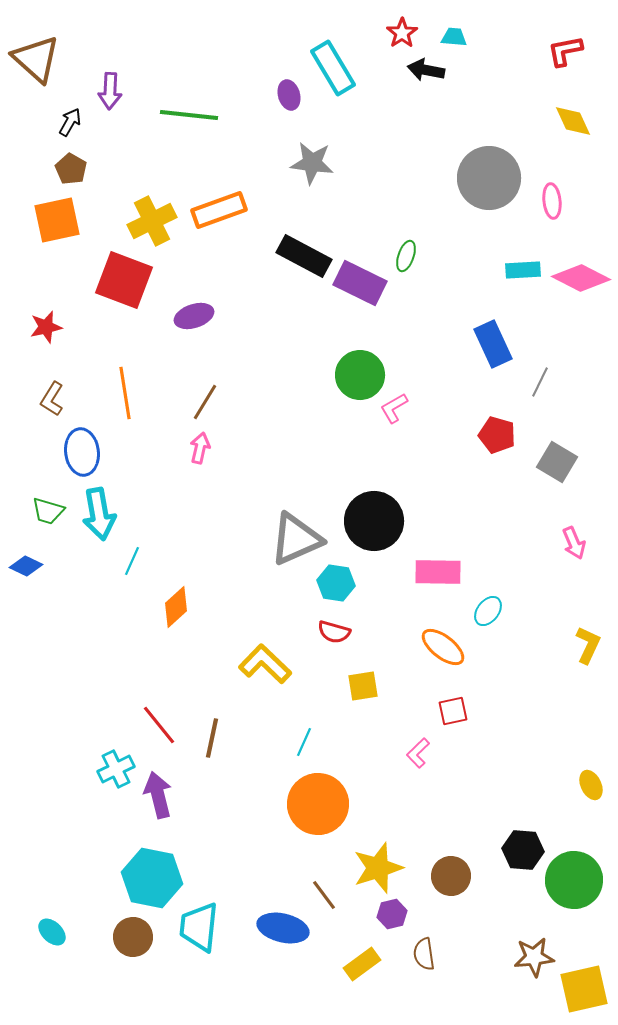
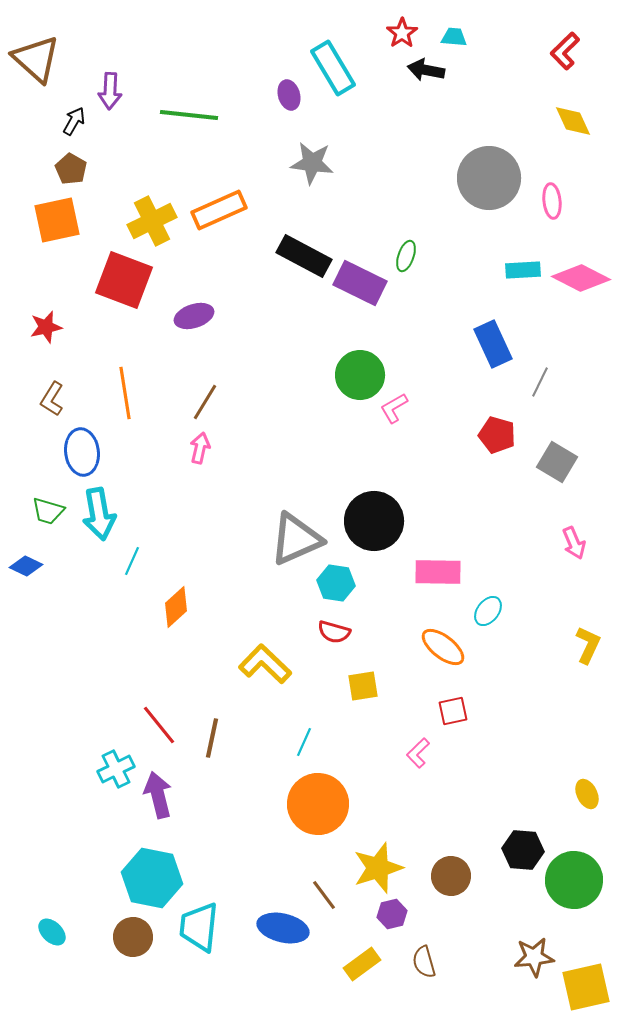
red L-shape at (565, 51): rotated 33 degrees counterclockwise
black arrow at (70, 122): moved 4 px right, 1 px up
orange rectangle at (219, 210): rotated 4 degrees counterclockwise
yellow ellipse at (591, 785): moved 4 px left, 9 px down
brown semicircle at (424, 954): moved 8 px down; rotated 8 degrees counterclockwise
yellow square at (584, 989): moved 2 px right, 2 px up
